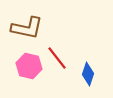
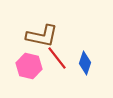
brown L-shape: moved 15 px right, 8 px down
blue diamond: moved 3 px left, 11 px up
